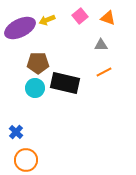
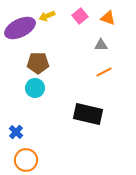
yellow arrow: moved 4 px up
black rectangle: moved 23 px right, 31 px down
